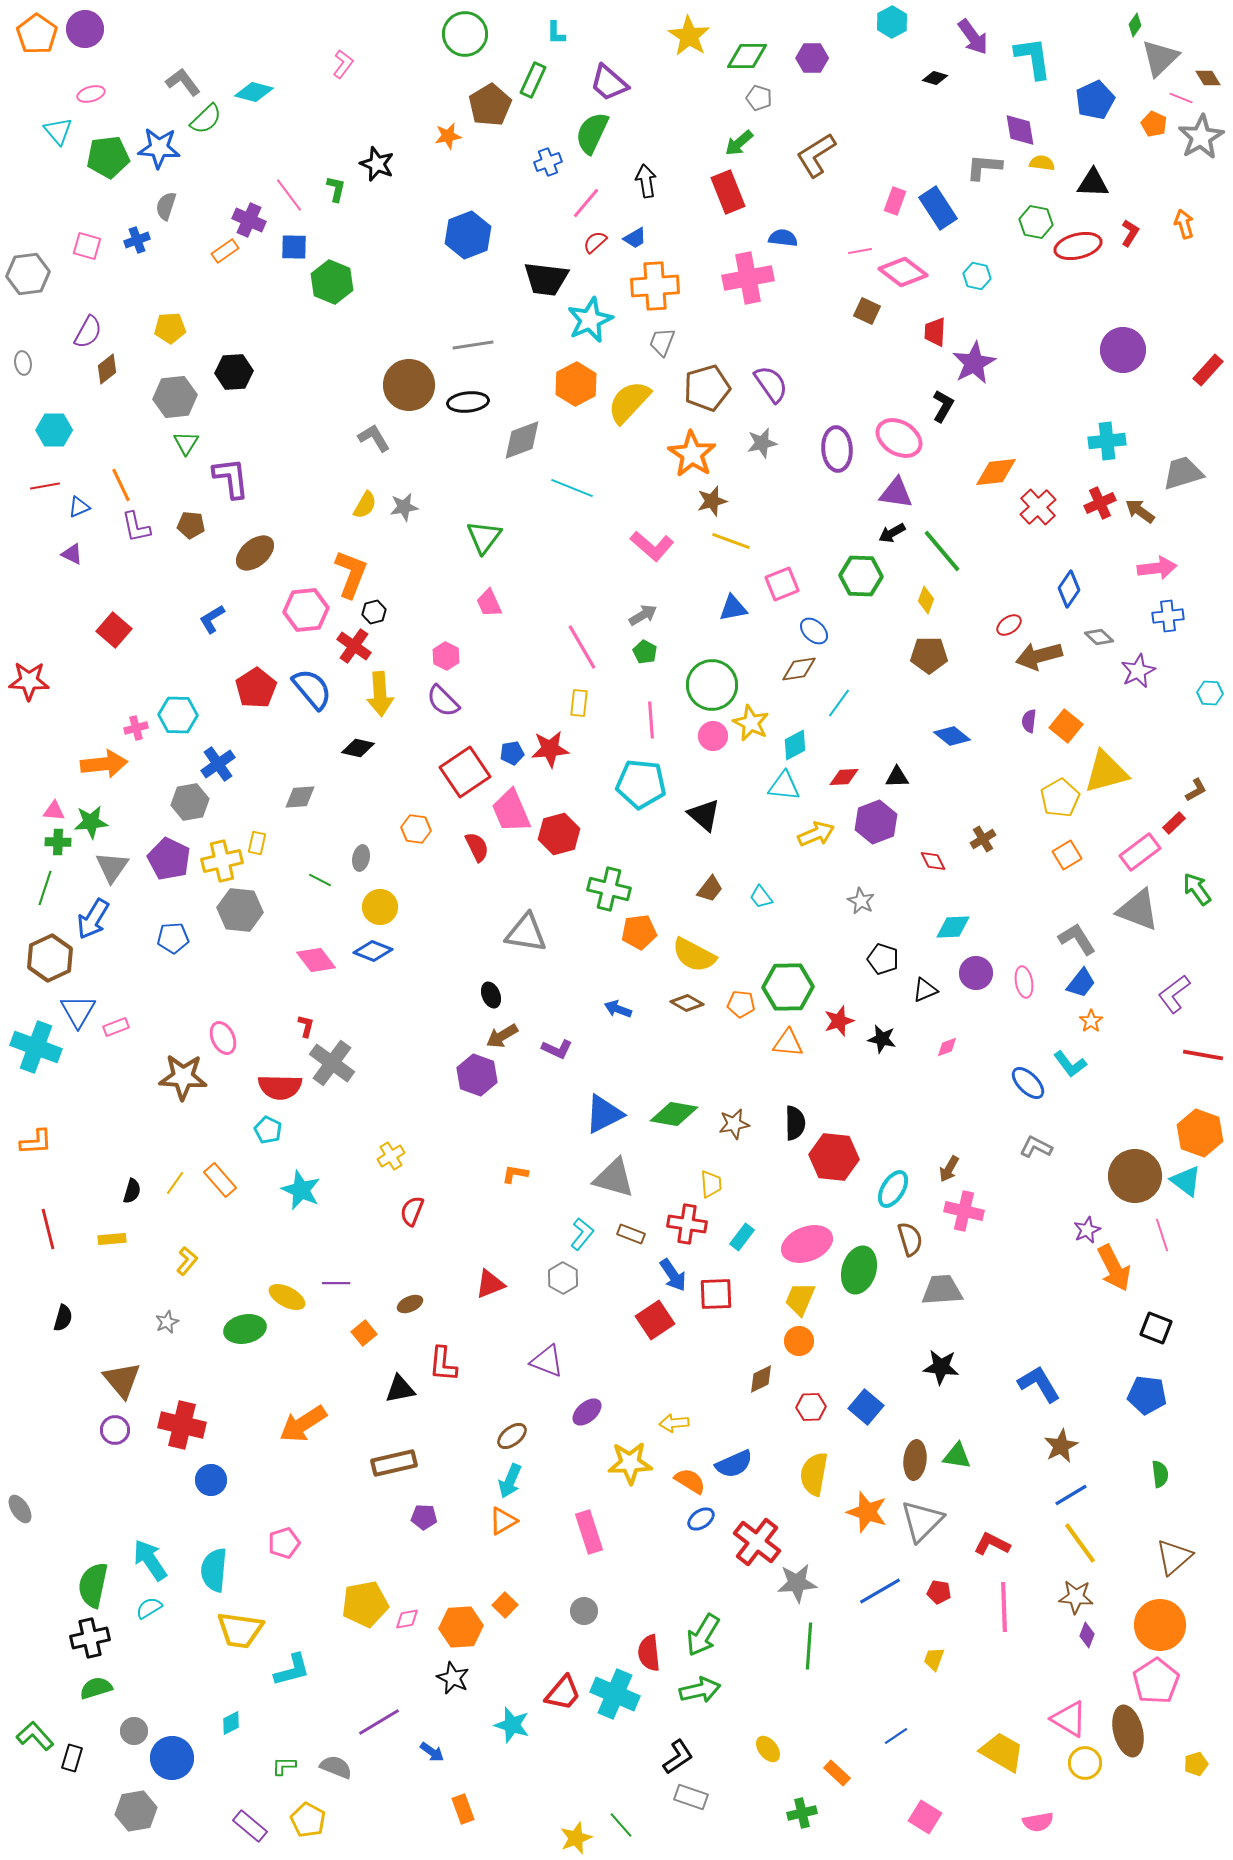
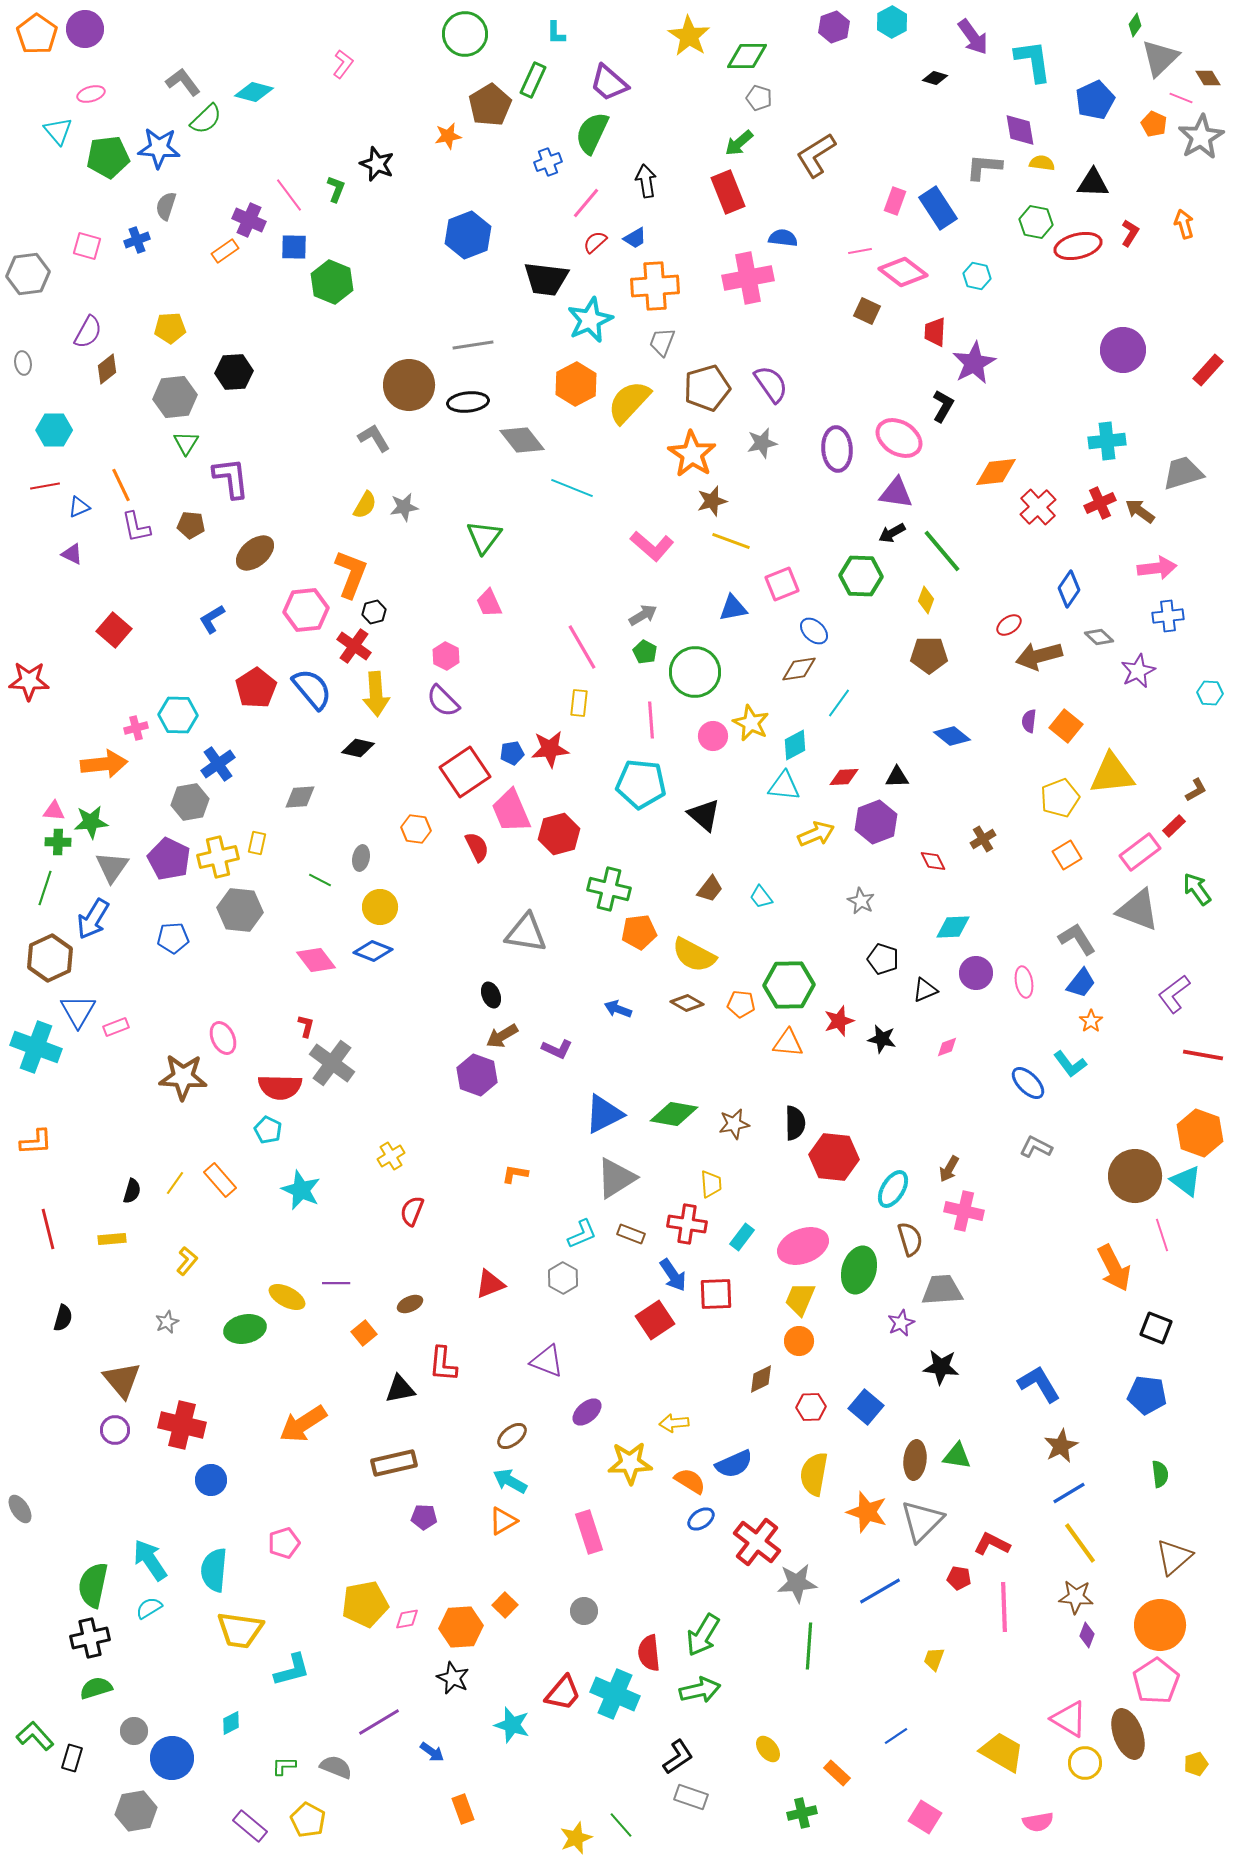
purple hexagon at (812, 58): moved 22 px right, 31 px up; rotated 20 degrees counterclockwise
cyan L-shape at (1033, 58): moved 3 px down
green L-shape at (336, 189): rotated 8 degrees clockwise
gray diamond at (522, 440): rotated 72 degrees clockwise
green circle at (712, 685): moved 17 px left, 13 px up
yellow arrow at (380, 694): moved 4 px left
yellow triangle at (1106, 772): moved 6 px right, 2 px down; rotated 9 degrees clockwise
yellow pentagon at (1060, 798): rotated 9 degrees clockwise
red rectangle at (1174, 823): moved 3 px down
yellow cross at (222, 861): moved 4 px left, 4 px up
green hexagon at (788, 987): moved 1 px right, 2 px up
gray triangle at (614, 1178): moved 2 px right; rotated 48 degrees counterclockwise
purple star at (1087, 1230): moved 186 px left, 93 px down
cyan L-shape at (582, 1234): rotated 28 degrees clockwise
pink ellipse at (807, 1244): moved 4 px left, 2 px down
cyan arrow at (510, 1481): rotated 96 degrees clockwise
blue line at (1071, 1495): moved 2 px left, 2 px up
red pentagon at (939, 1592): moved 20 px right, 14 px up
brown ellipse at (1128, 1731): moved 3 px down; rotated 6 degrees counterclockwise
